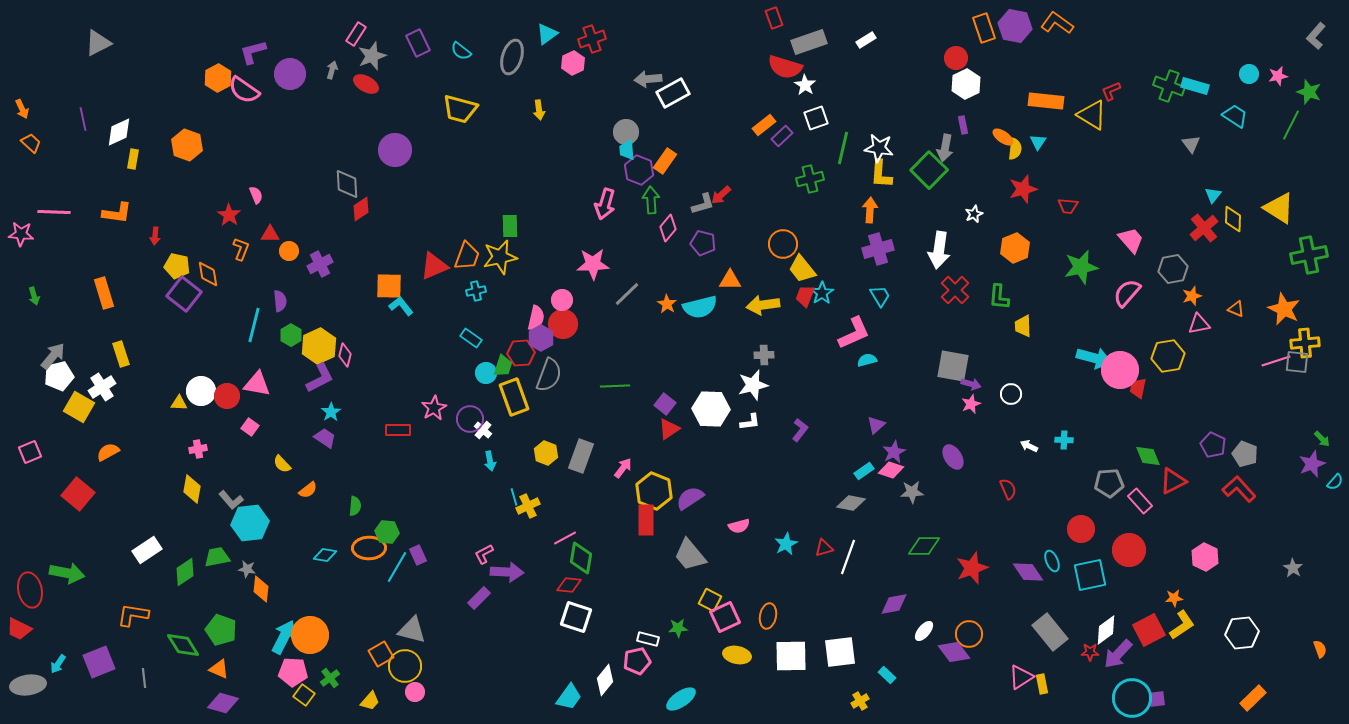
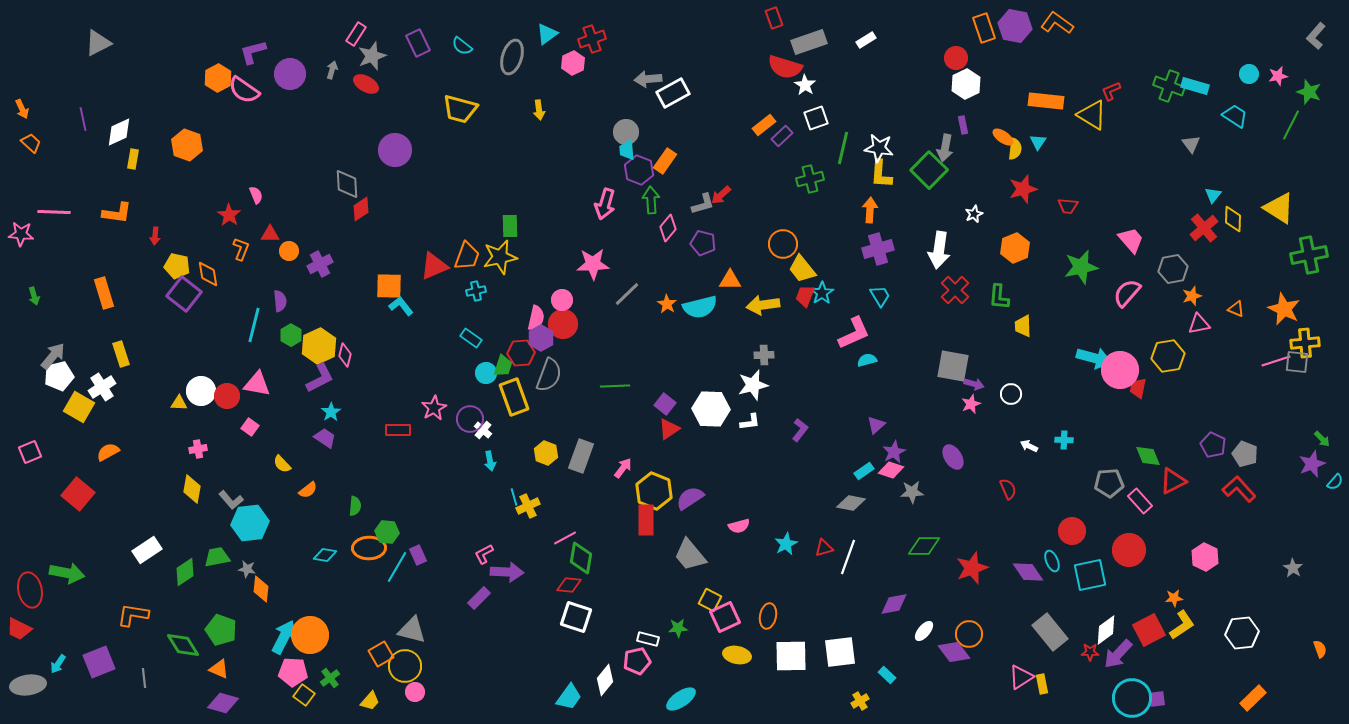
cyan semicircle at (461, 51): moved 1 px right, 5 px up
purple arrow at (971, 384): moved 3 px right
red circle at (1081, 529): moved 9 px left, 2 px down
